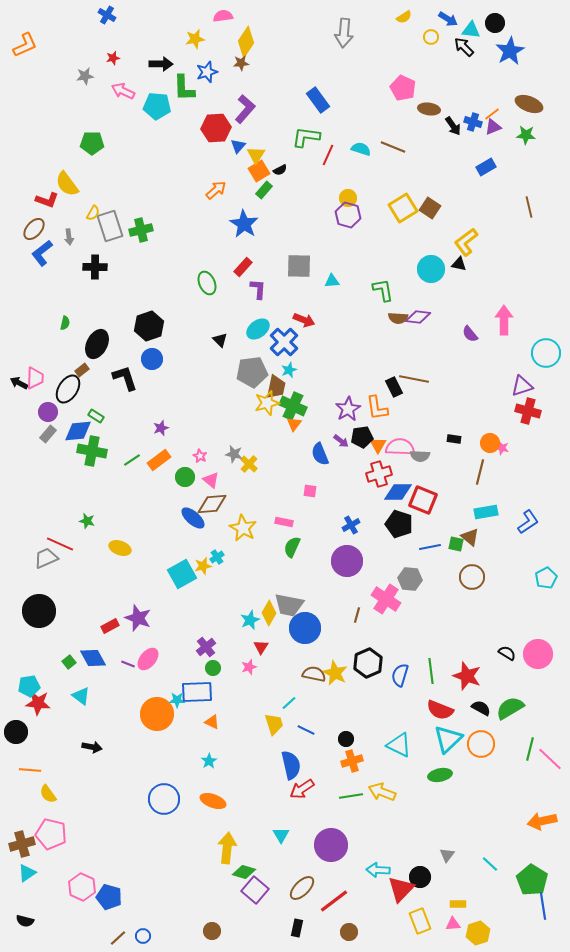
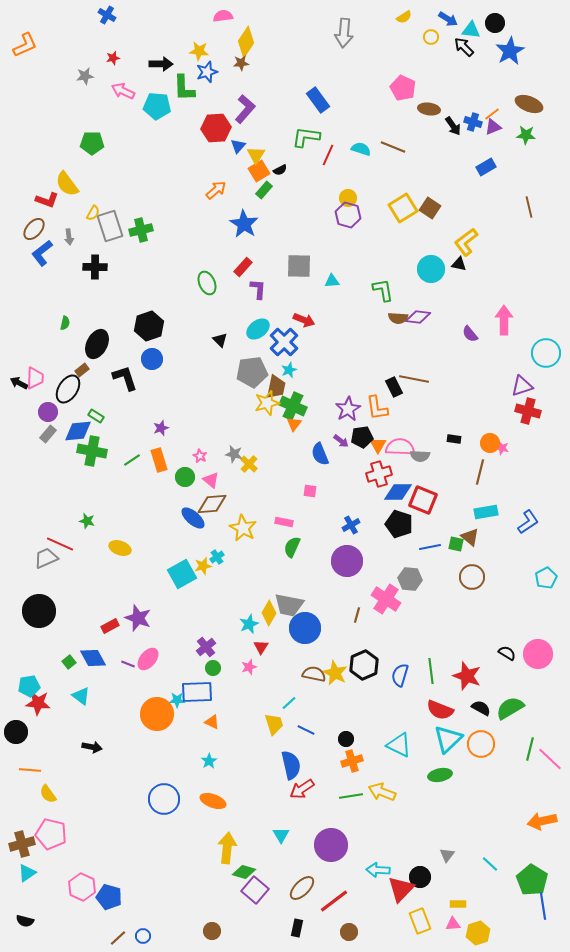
yellow star at (195, 39): moved 4 px right, 12 px down; rotated 18 degrees clockwise
orange rectangle at (159, 460): rotated 70 degrees counterclockwise
cyan star at (250, 620): moved 1 px left, 4 px down
black hexagon at (368, 663): moved 4 px left, 2 px down
